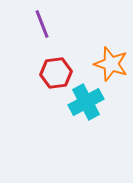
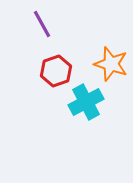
purple line: rotated 8 degrees counterclockwise
red hexagon: moved 2 px up; rotated 12 degrees counterclockwise
